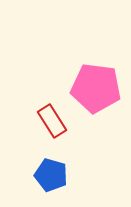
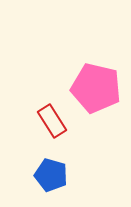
pink pentagon: rotated 6 degrees clockwise
